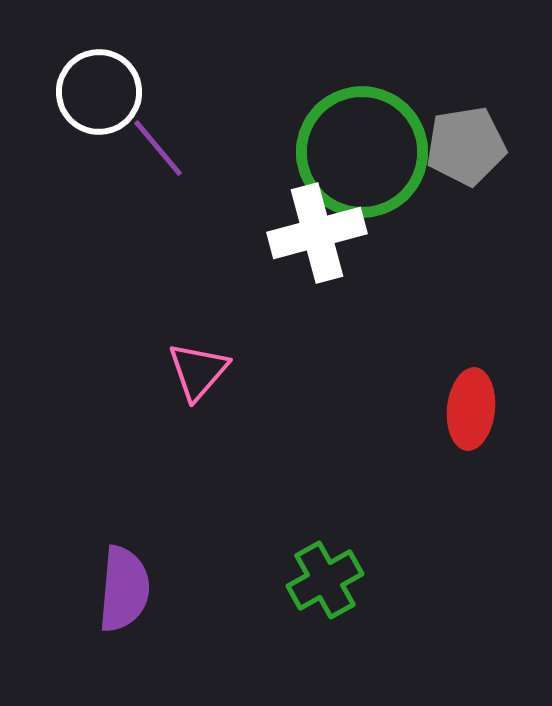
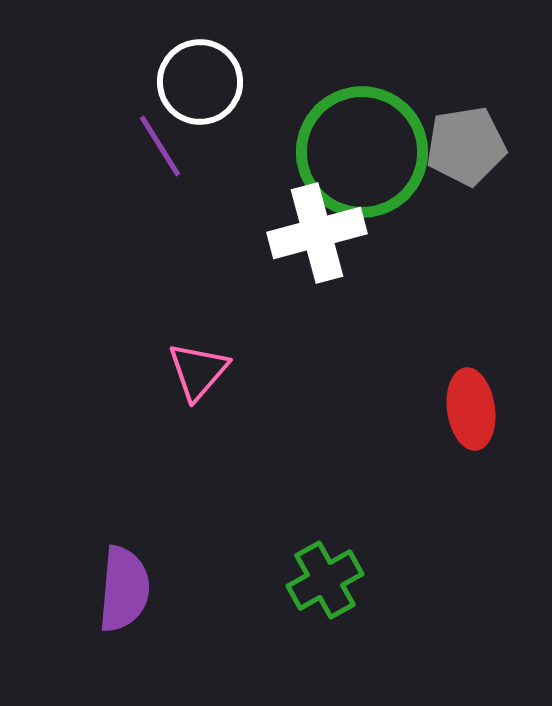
white circle: moved 101 px right, 10 px up
purple line: moved 2 px right, 2 px up; rotated 8 degrees clockwise
red ellipse: rotated 14 degrees counterclockwise
